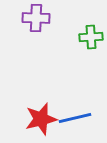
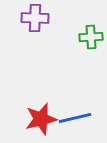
purple cross: moved 1 px left
